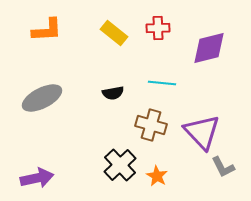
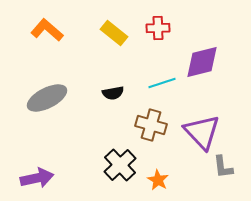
orange L-shape: rotated 136 degrees counterclockwise
purple diamond: moved 7 px left, 14 px down
cyan line: rotated 24 degrees counterclockwise
gray ellipse: moved 5 px right
gray L-shape: rotated 20 degrees clockwise
orange star: moved 1 px right, 4 px down
